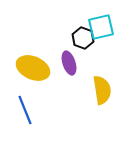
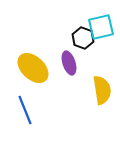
yellow ellipse: rotated 20 degrees clockwise
